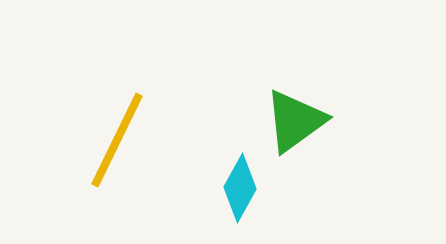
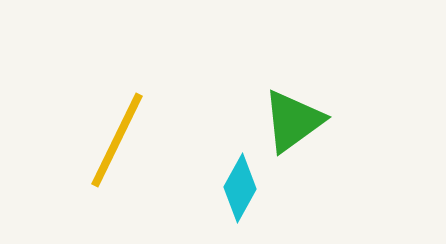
green triangle: moved 2 px left
